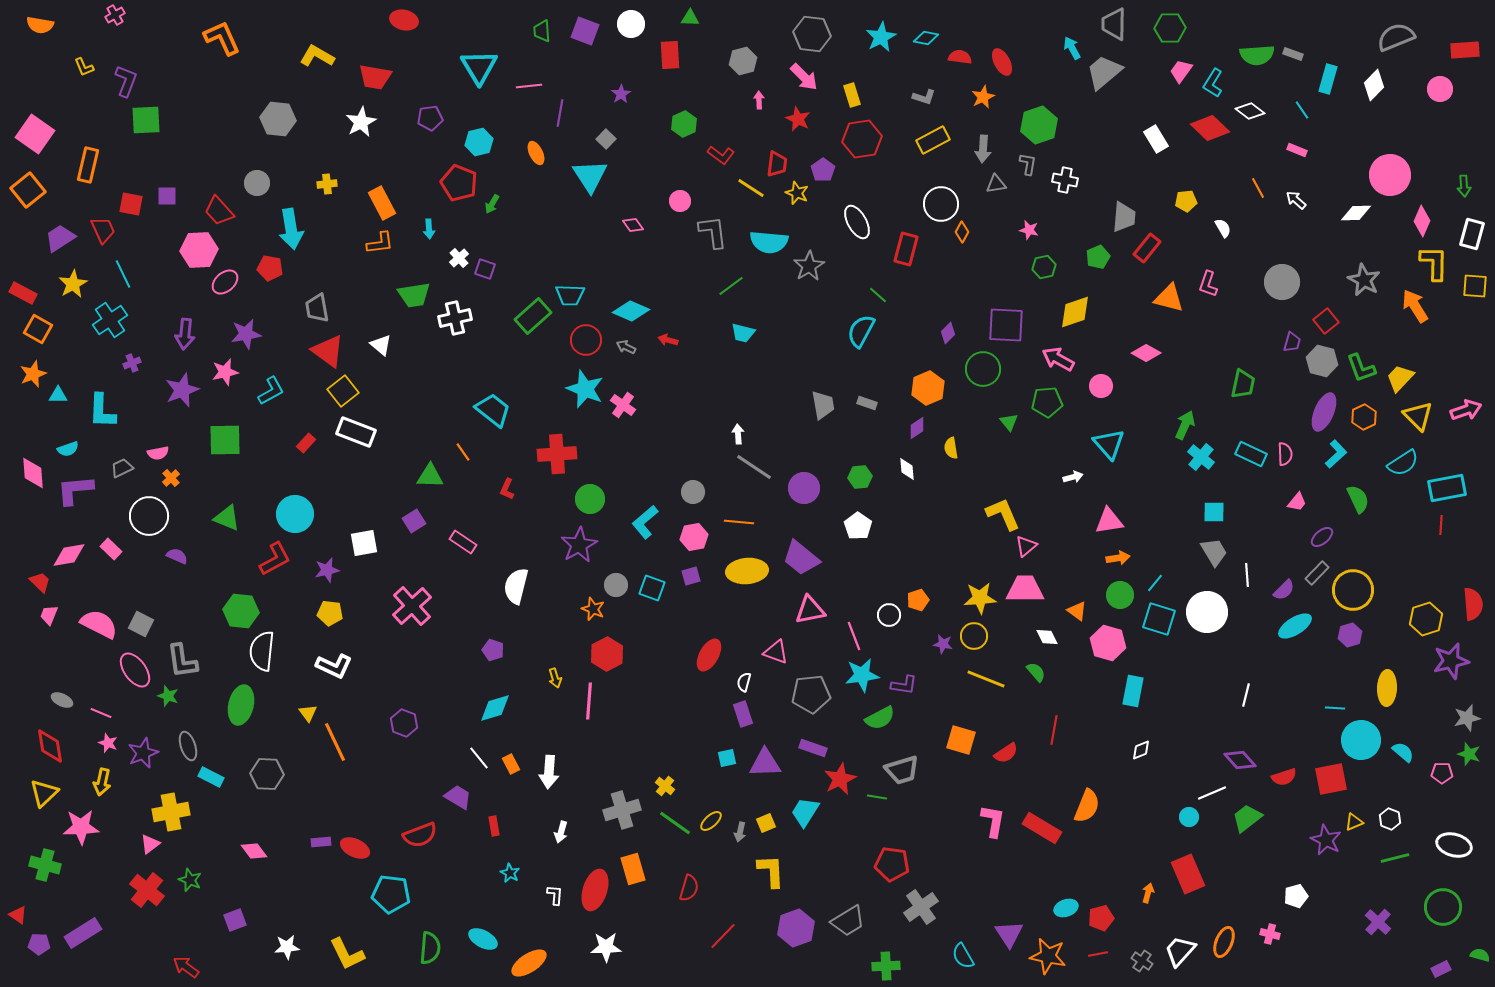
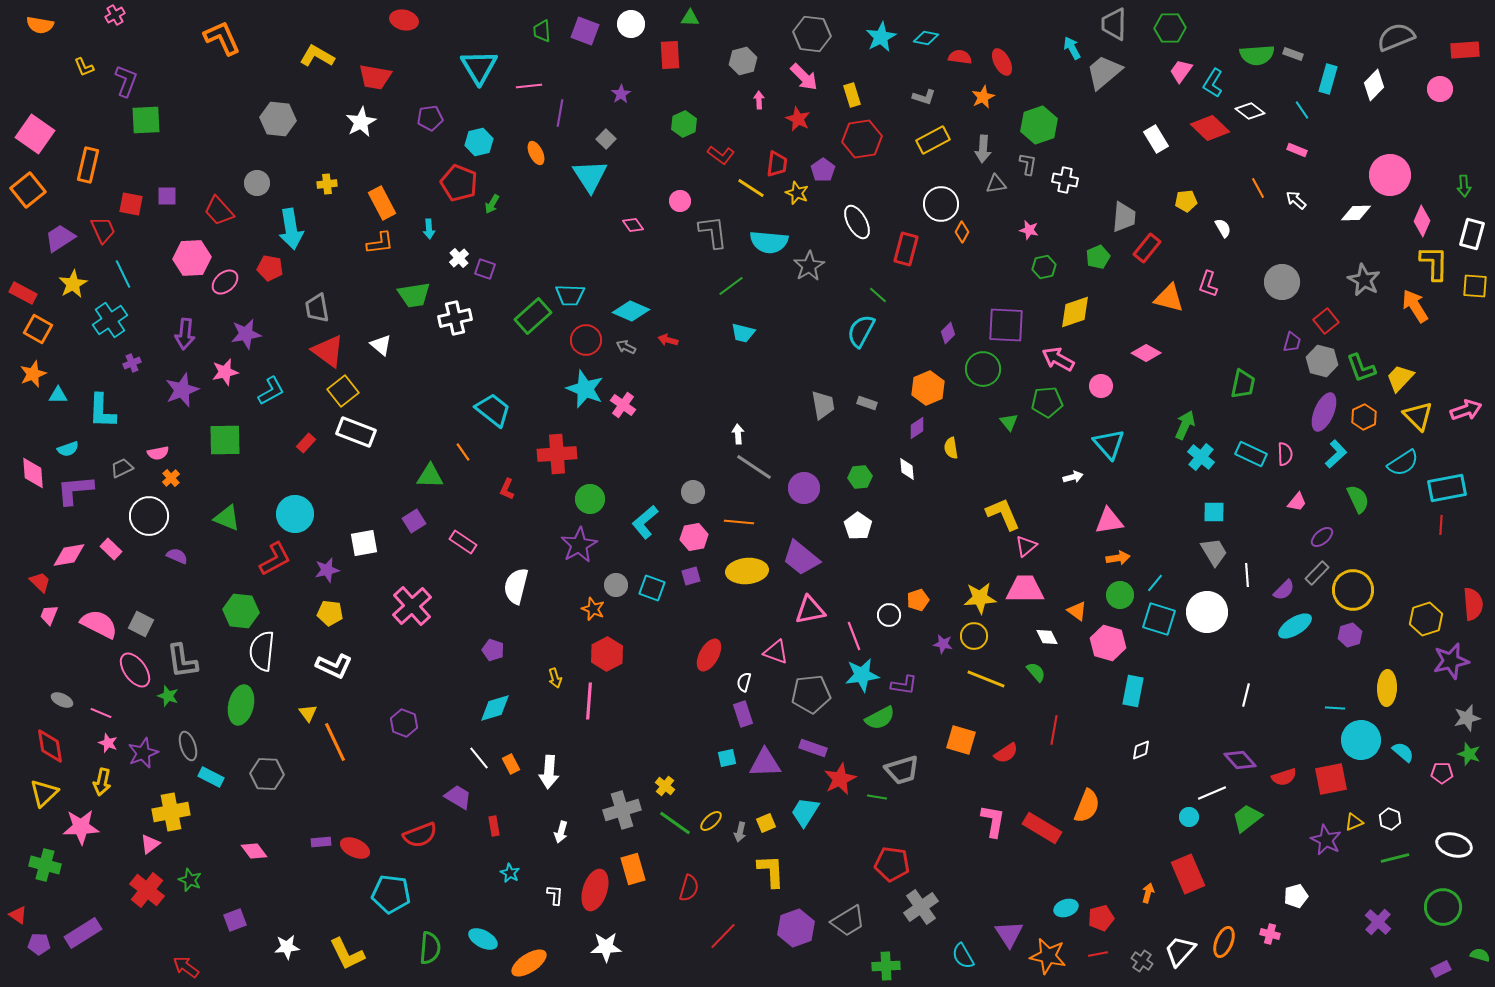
pink hexagon at (199, 250): moved 7 px left, 8 px down
